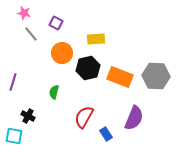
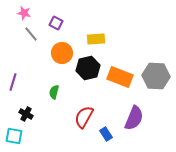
black cross: moved 2 px left, 2 px up
